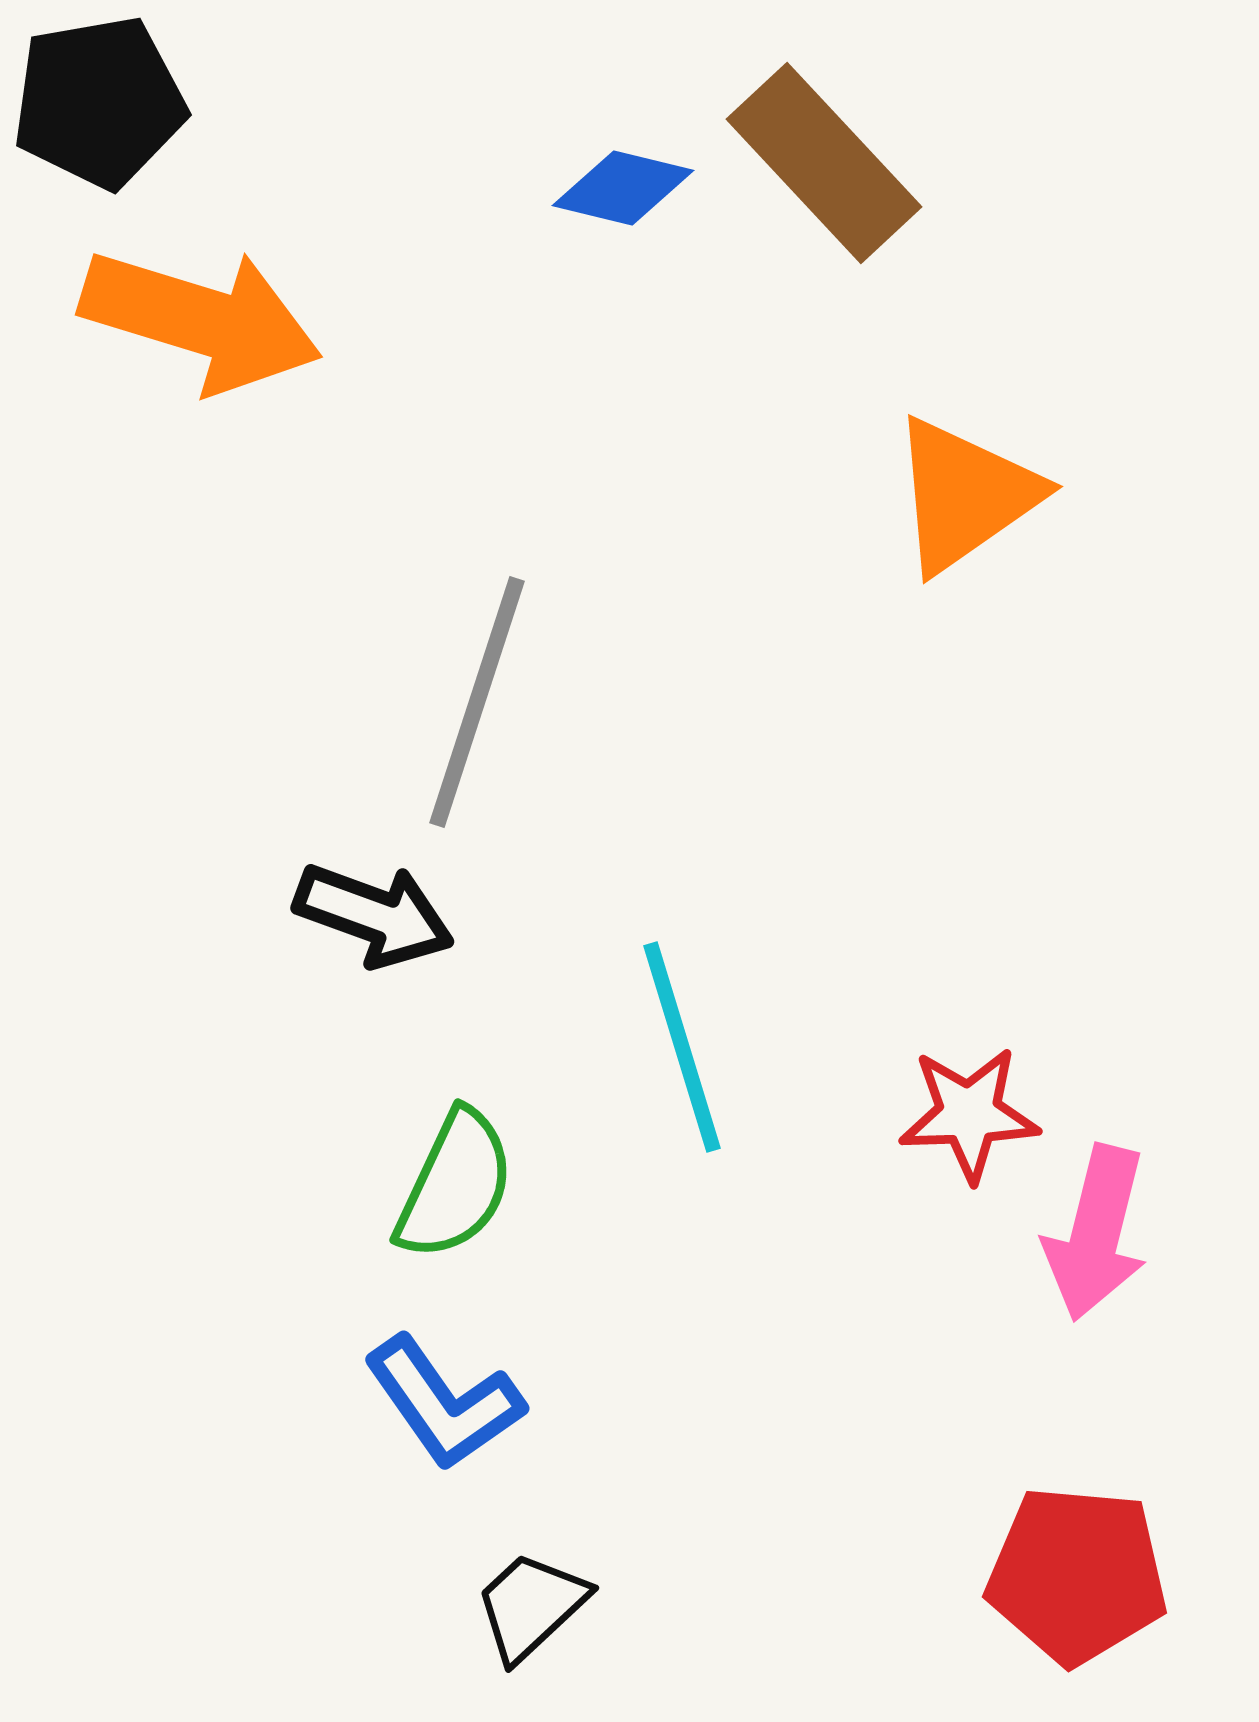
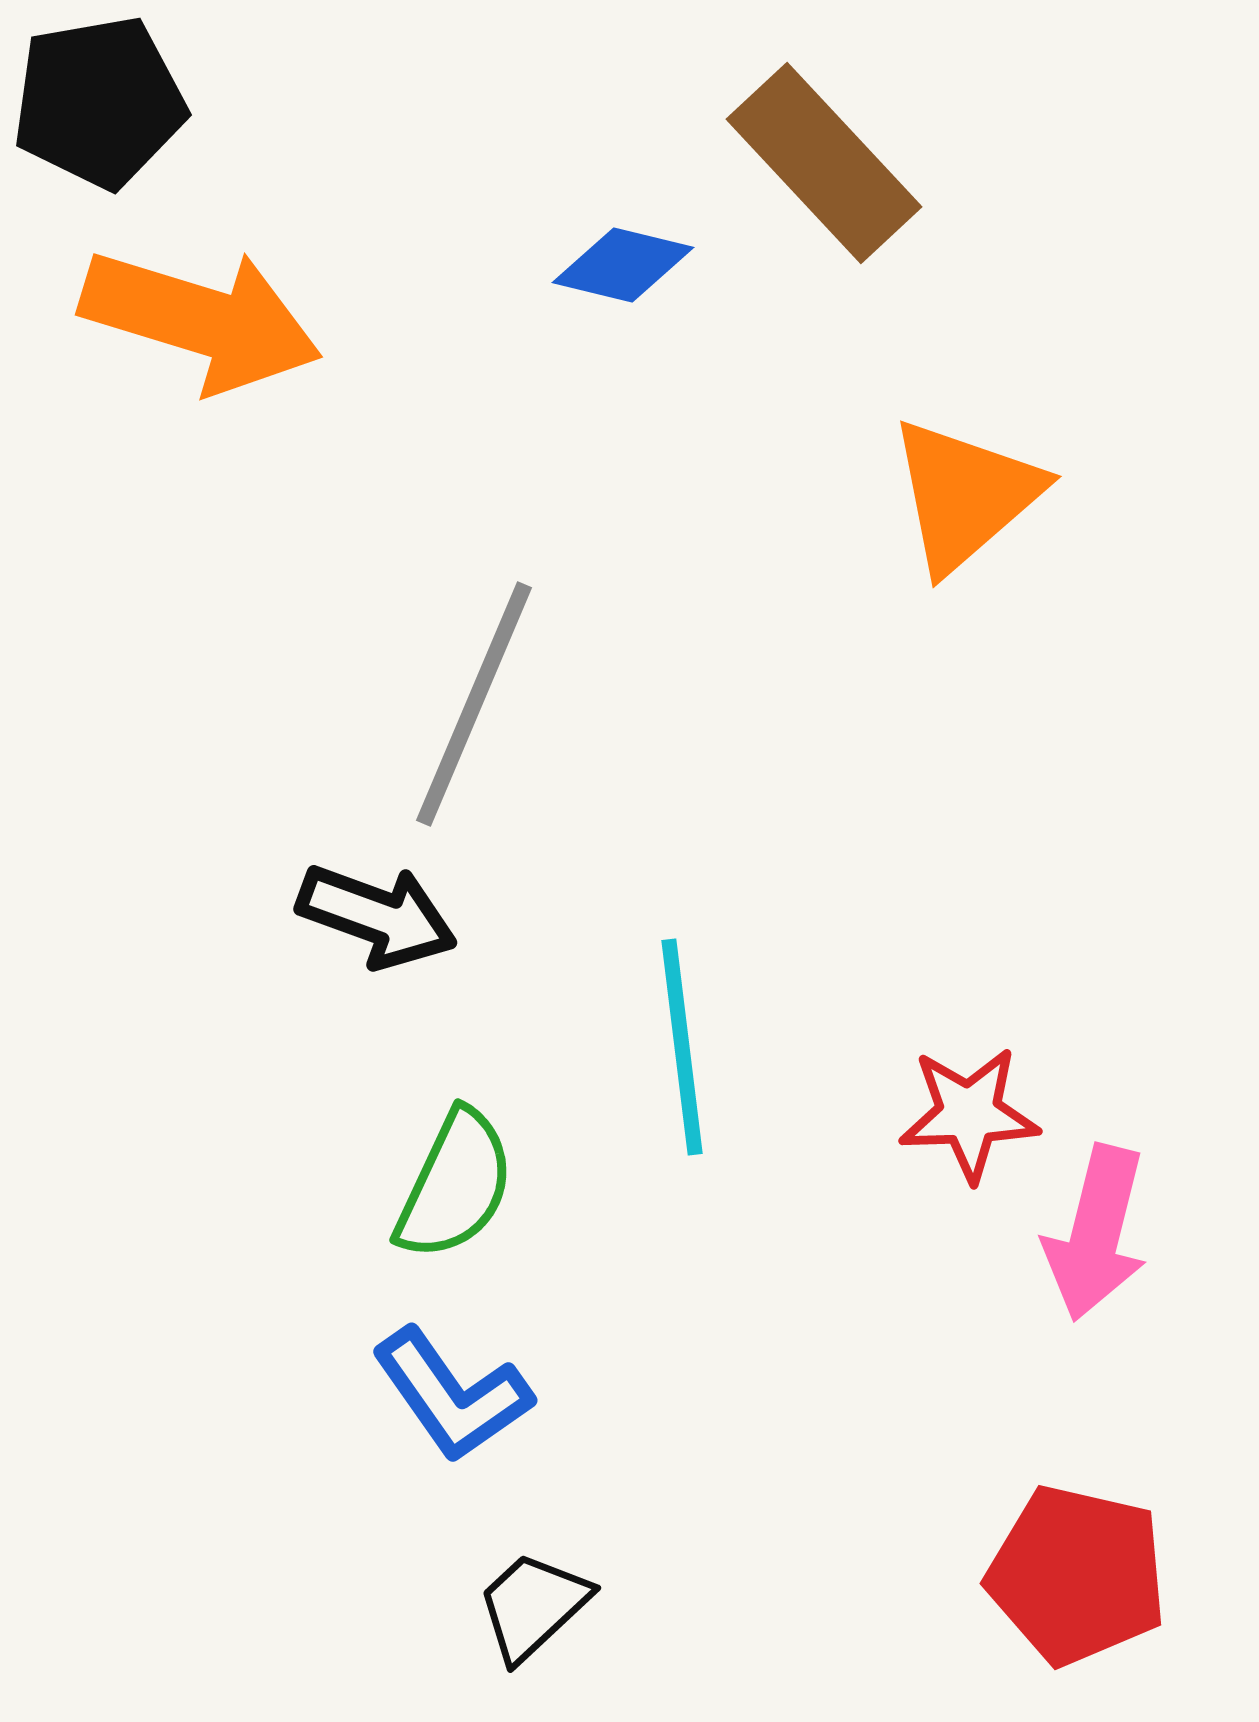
blue diamond: moved 77 px down
orange triangle: rotated 6 degrees counterclockwise
gray line: moved 3 px left, 2 px down; rotated 5 degrees clockwise
black arrow: moved 3 px right, 1 px down
cyan line: rotated 10 degrees clockwise
blue L-shape: moved 8 px right, 8 px up
red pentagon: rotated 8 degrees clockwise
black trapezoid: moved 2 px right
